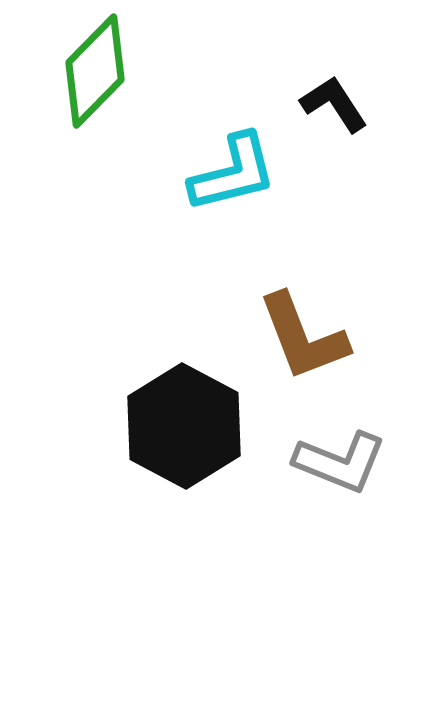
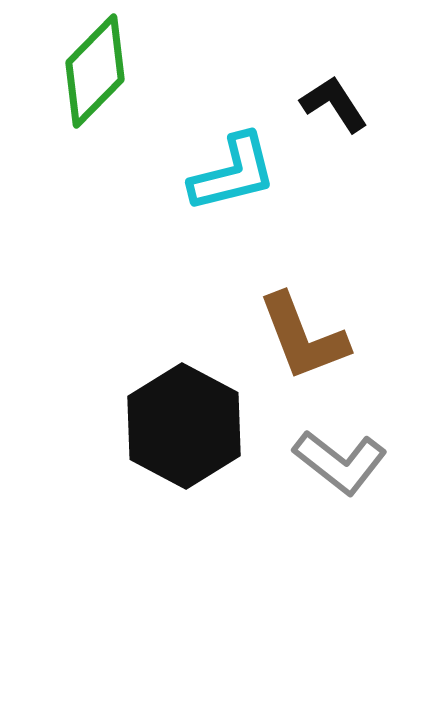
gray L-shape: rotated 16 degrees clockwise
